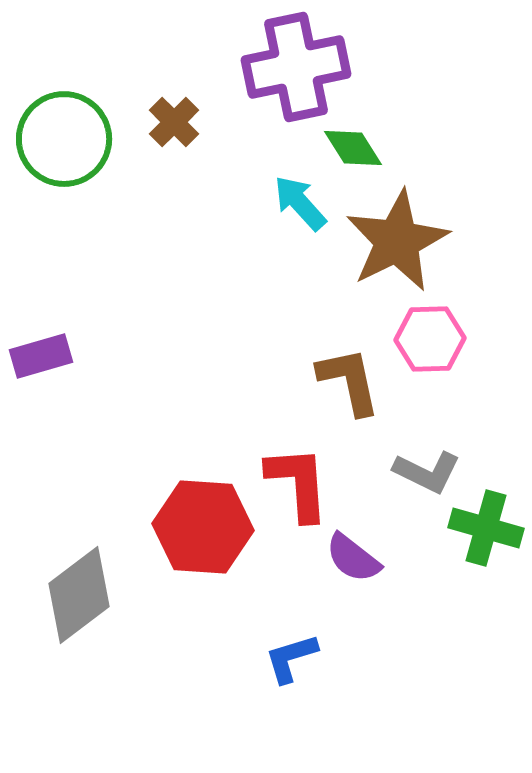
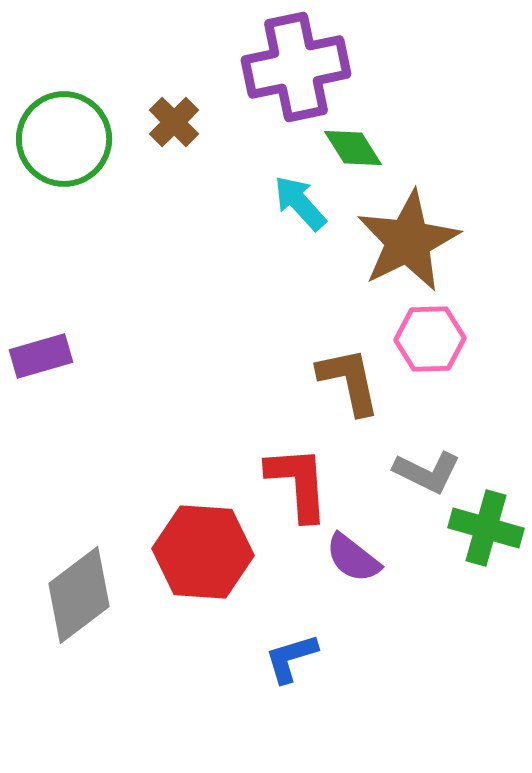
brown star: moved 11 px right
red hexagon: moved 25 px down
